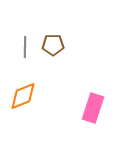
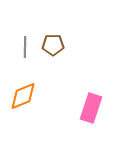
pink rectangle: moved 2 px left
